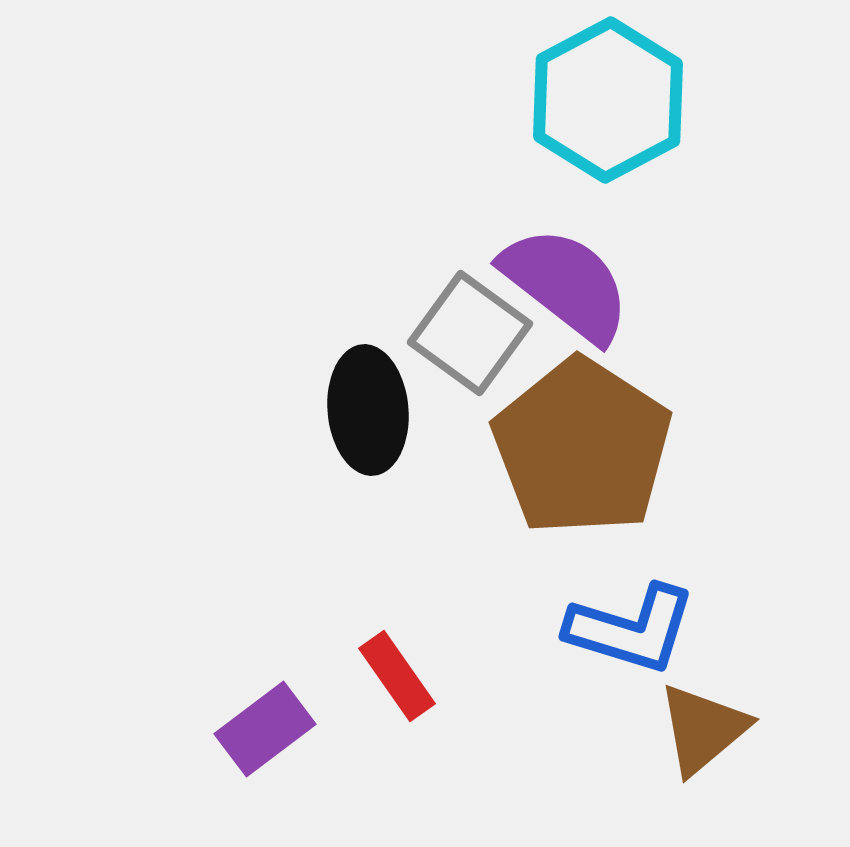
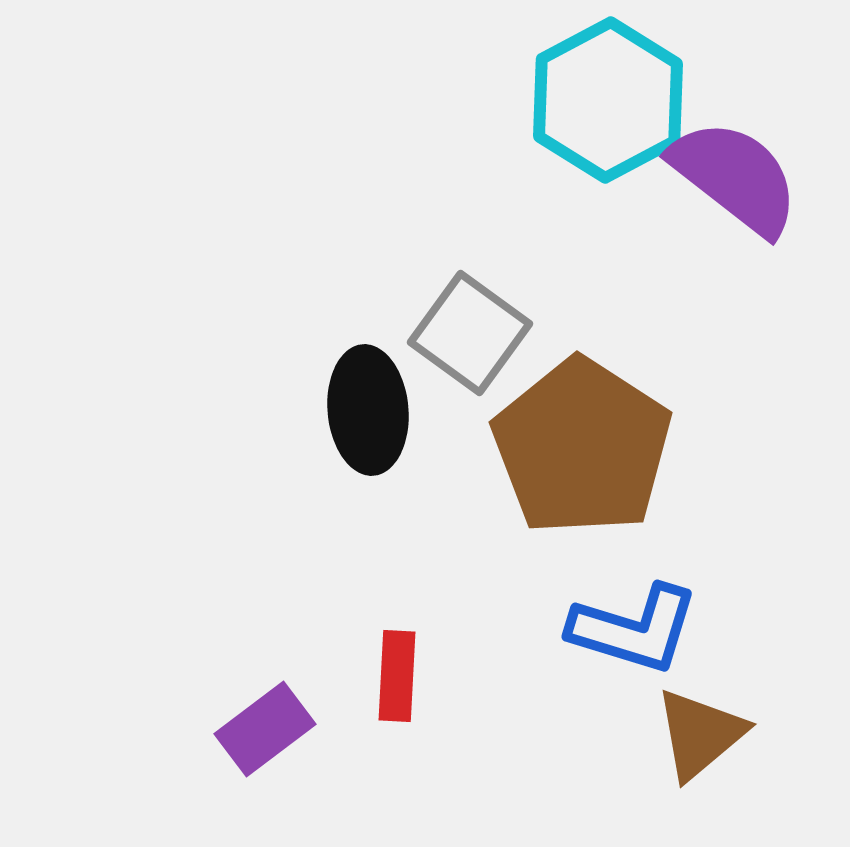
purple semicircle: moved 169 px right, 107 px up
blue L-shape: moved 3 px right
red rectangle: rotated 38 degrees clockwise
brown triangle: moved 3 px left, 5 px down
